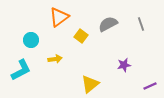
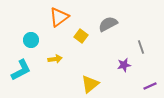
gray line: moved 23 px down
